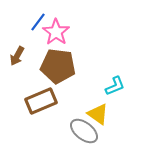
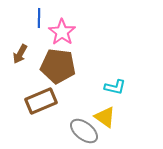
blue line: moved 1 px right, 4 px up; rotated 36 degrees counterclockwise
pink star: moved 6 px right
brown arrow: moved 3 px right, 2 px up
cyan L-shape: moved 1 px down; rotated 35 degrees clockwise
yellow triangle: moved 7 px right, 3 px down
